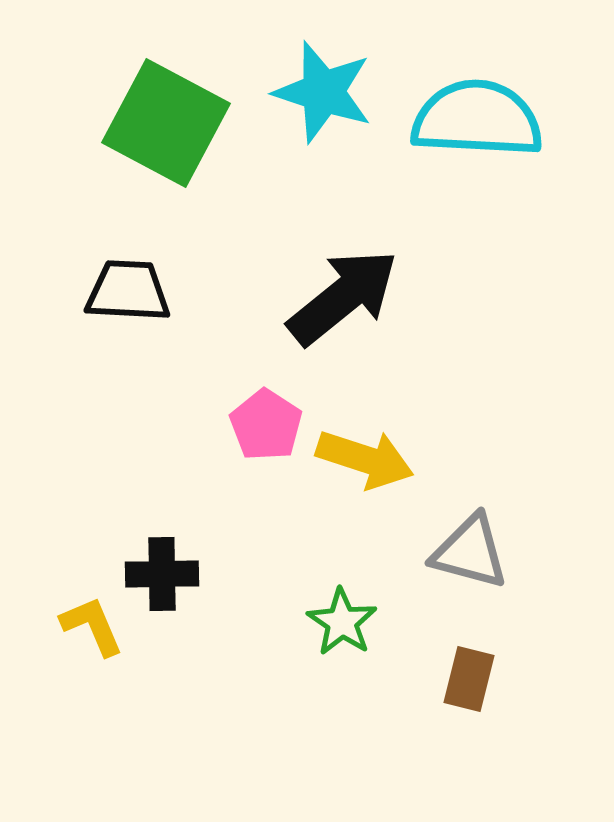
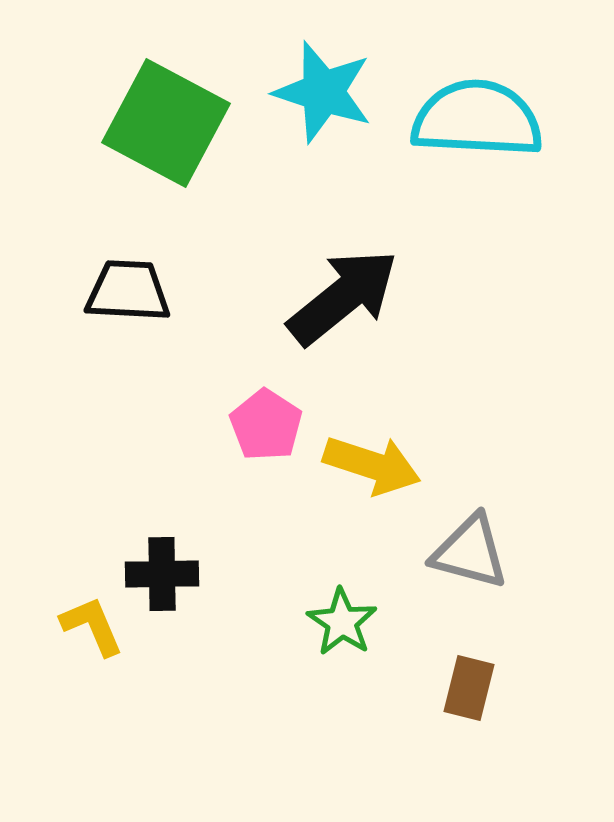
yellow arrow: moved 7 px right, 6 px down
brown rectangle: moved 9 px down
